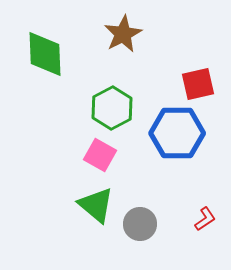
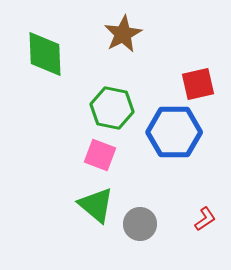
green hexagon: rotated 21 degrees counterclockwise
blue hexagon: moved 3 px left, 1 px up
pink square: rotated 8 degrees counterclockwise
